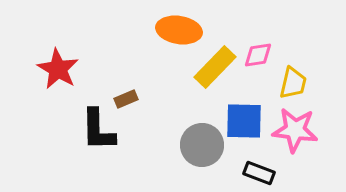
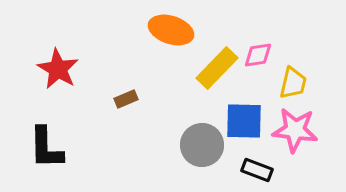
orange ellipse: moved 8 px left; rotated 9 degrees clockwise
yellow rectangle: moved 2 px right, 1 px down
black L-shape: moved 52 px left, 18 px down
black rectangle: moved 2 px left, 3 px up
